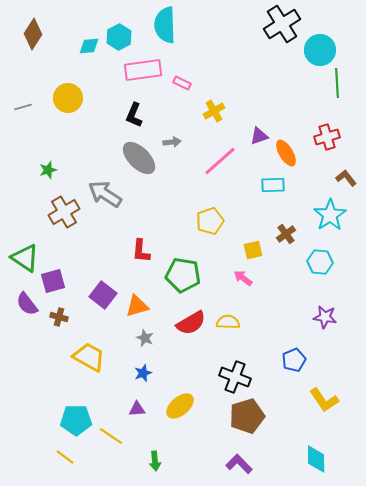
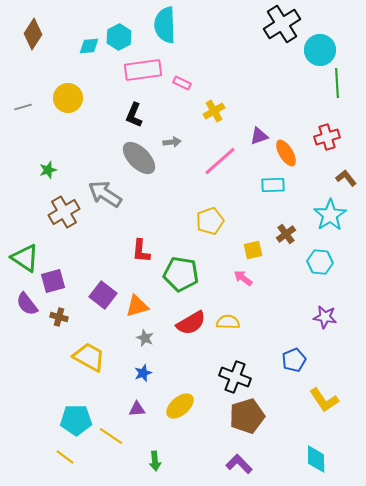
green pentagon at (183, 275): moved 2 px left, 1 px up
